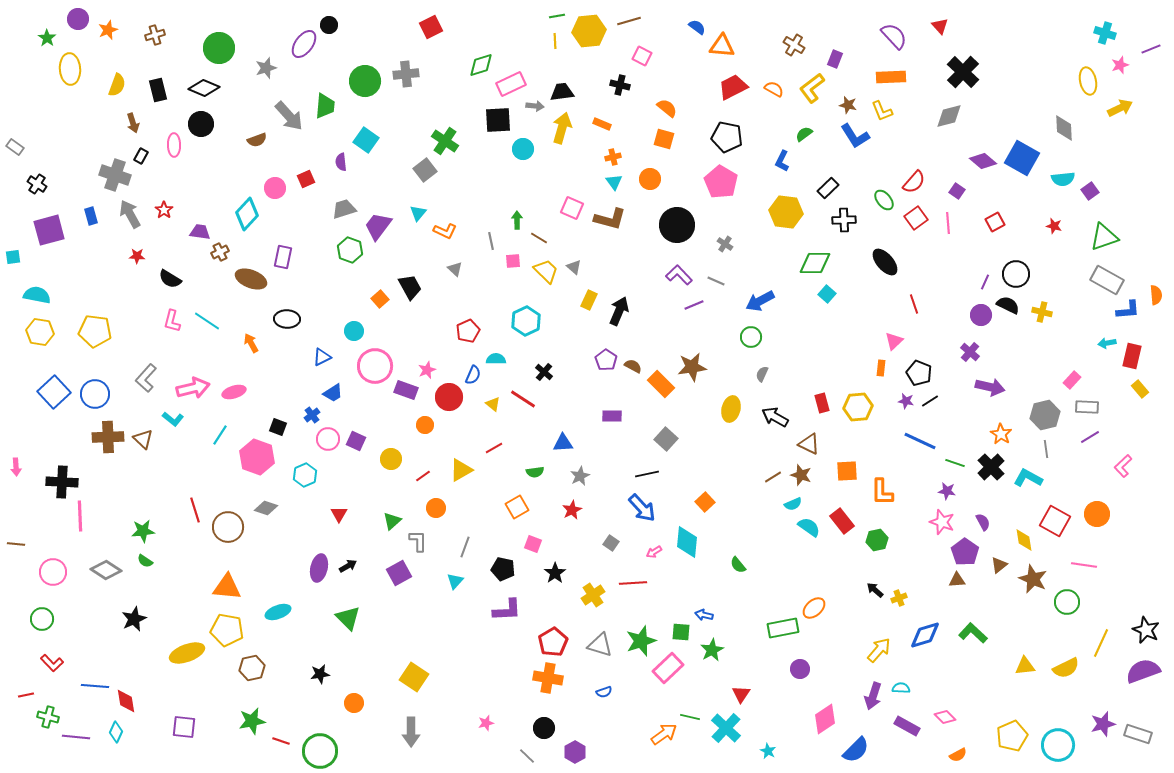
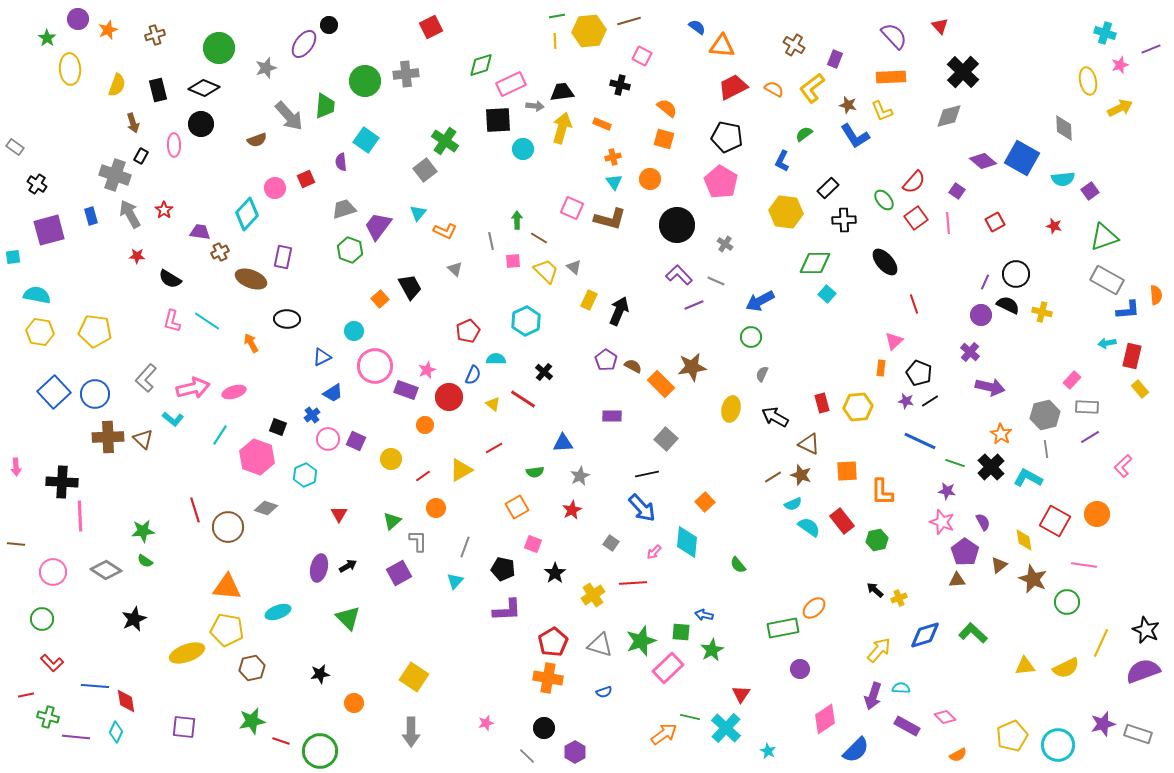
pink arrow at (654, 552): rotated 14 degrees counterclockwise
